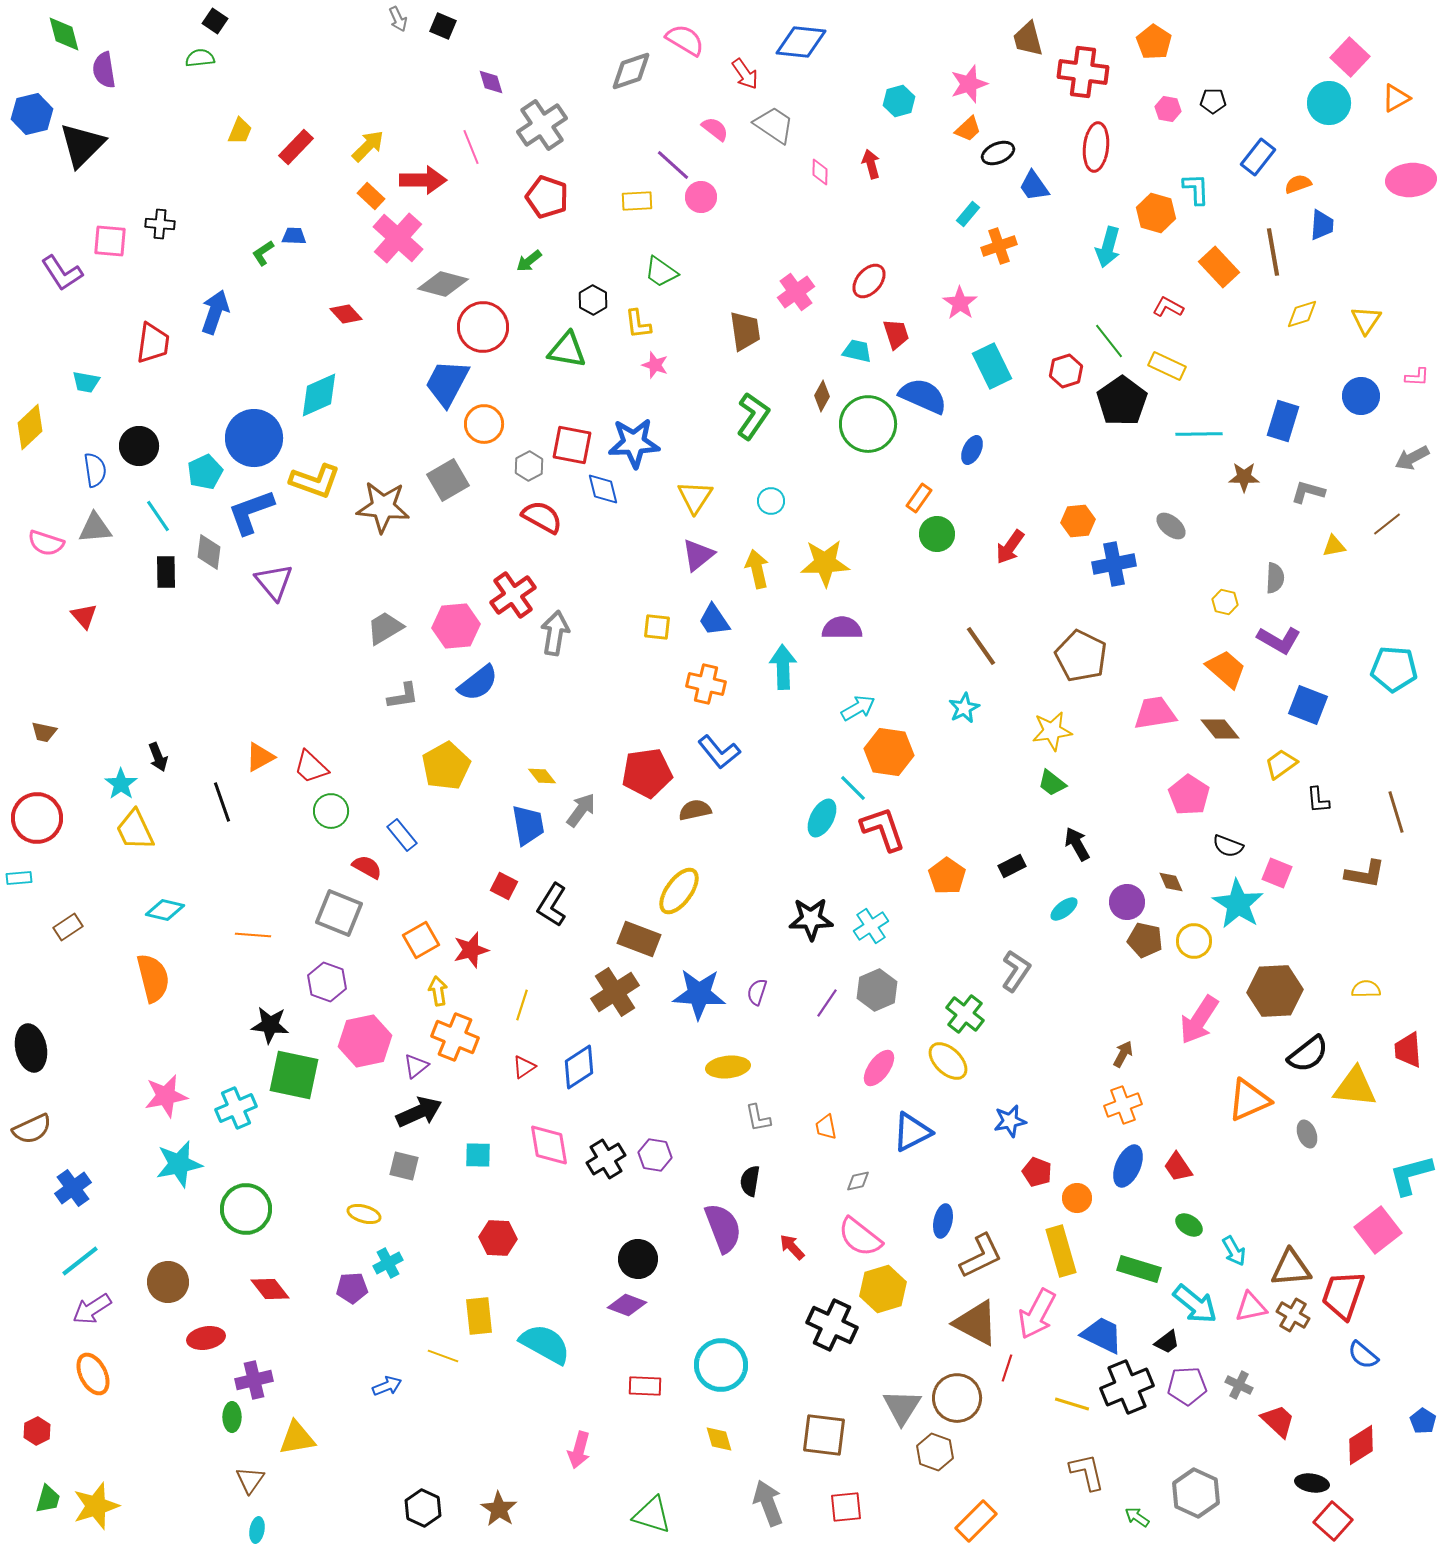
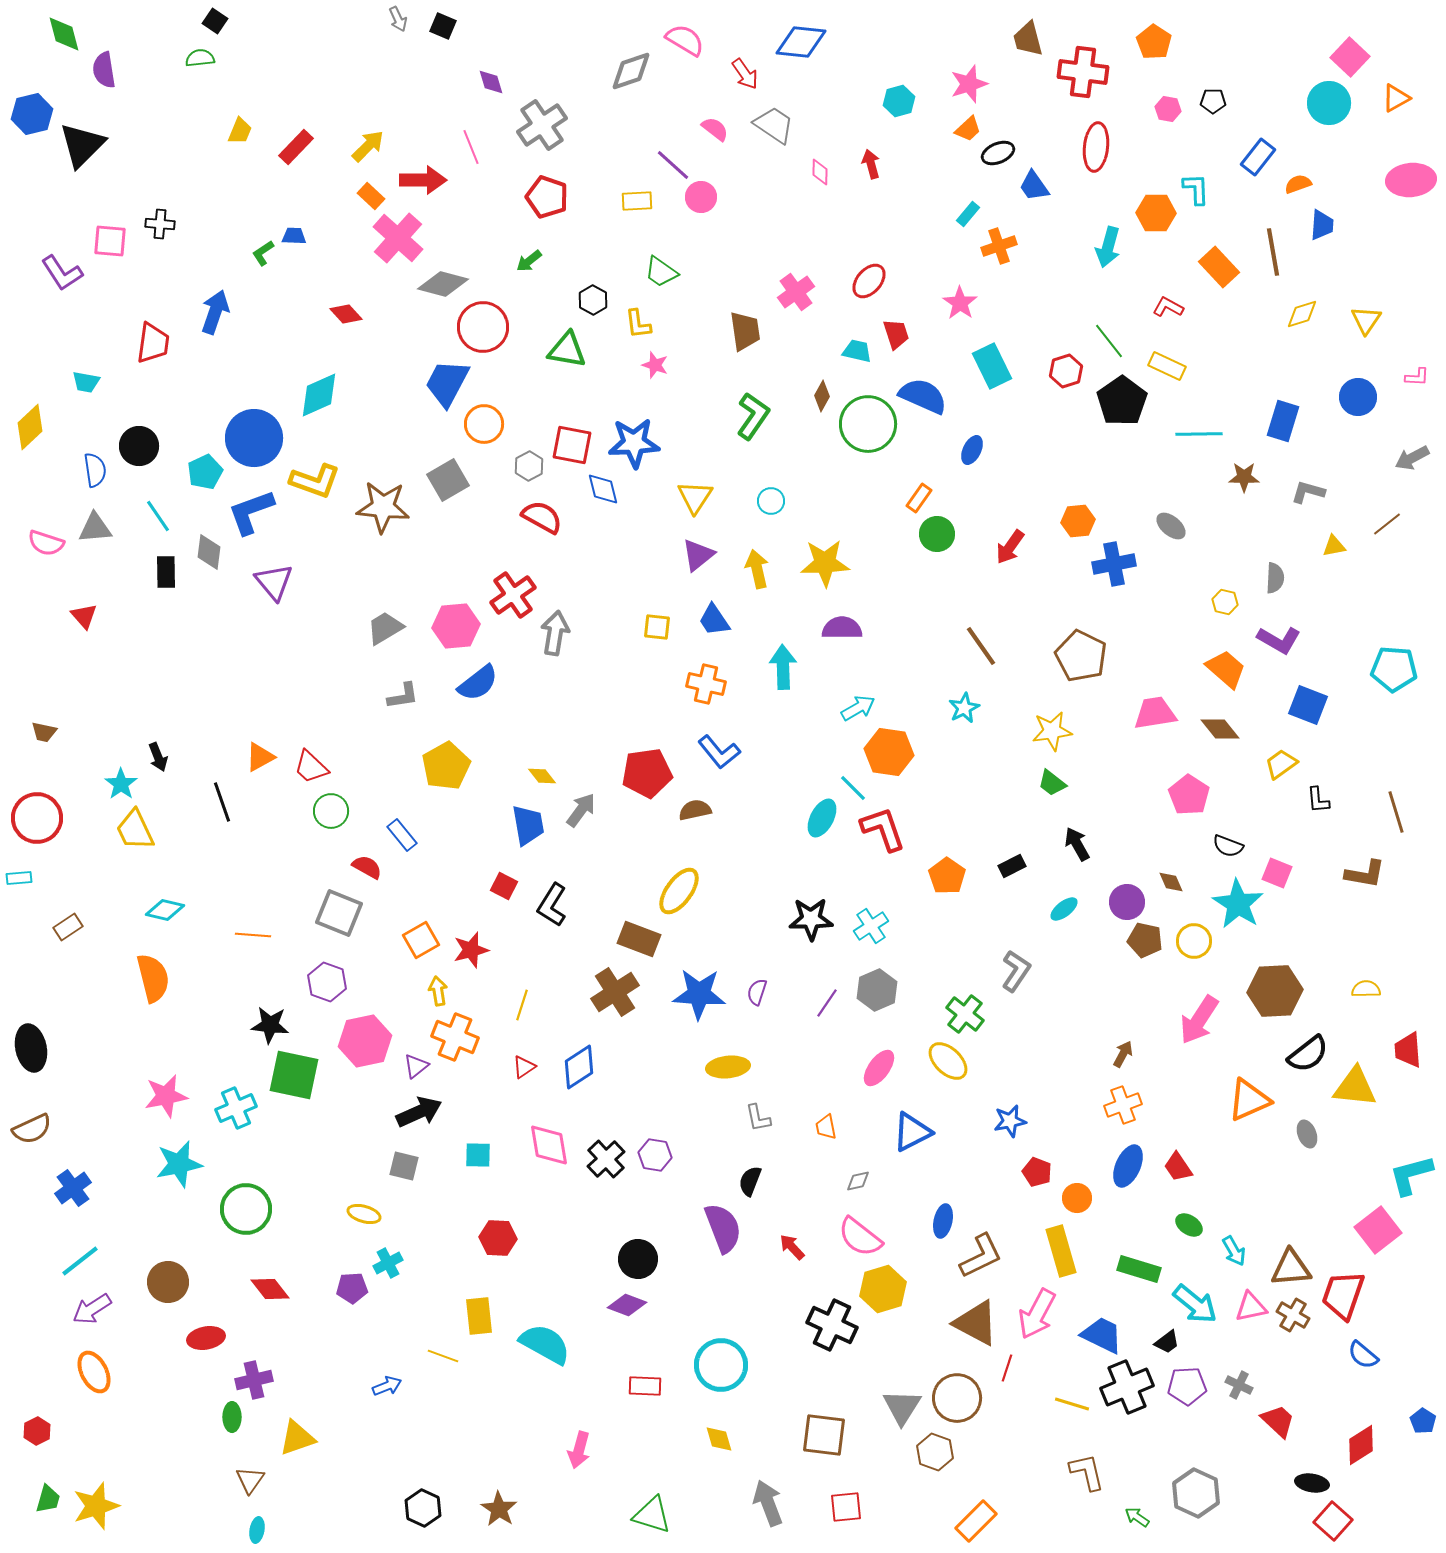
orange hexagon at (1156, 213): rotated 15 degrees counterclockwise
blue circle at (1361, 396): moved 3 px left, 1 px down
black cross at (606, 1159): rotated 12 degrees counterclockwise
black semicircle at (750, 1181): rotated 12 degrees clockwise
orange ellipse at (93, 1374): moved 1 px right, 2 px up
yellow triangle at (297, 1438): rotated 9 degrees counterclockwise
